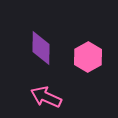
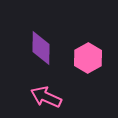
pink hexagon: moved 1 px down
